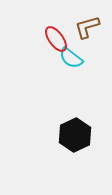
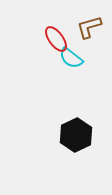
brown L-shape: moved 2 px right
black hexagon: moved 1 px right
